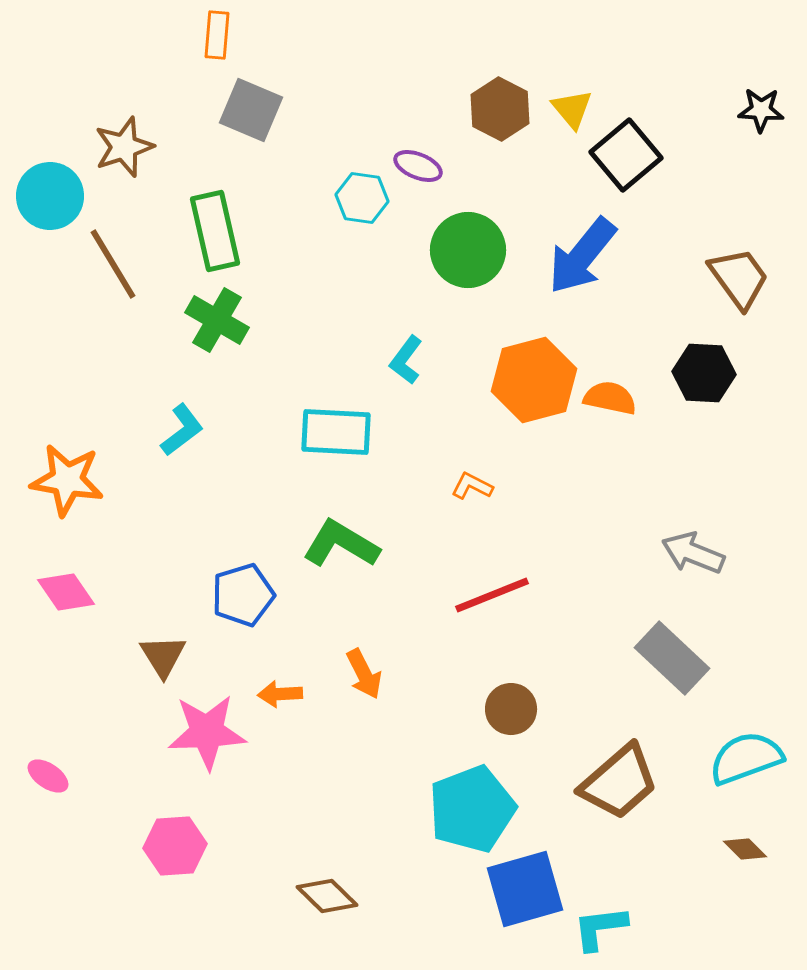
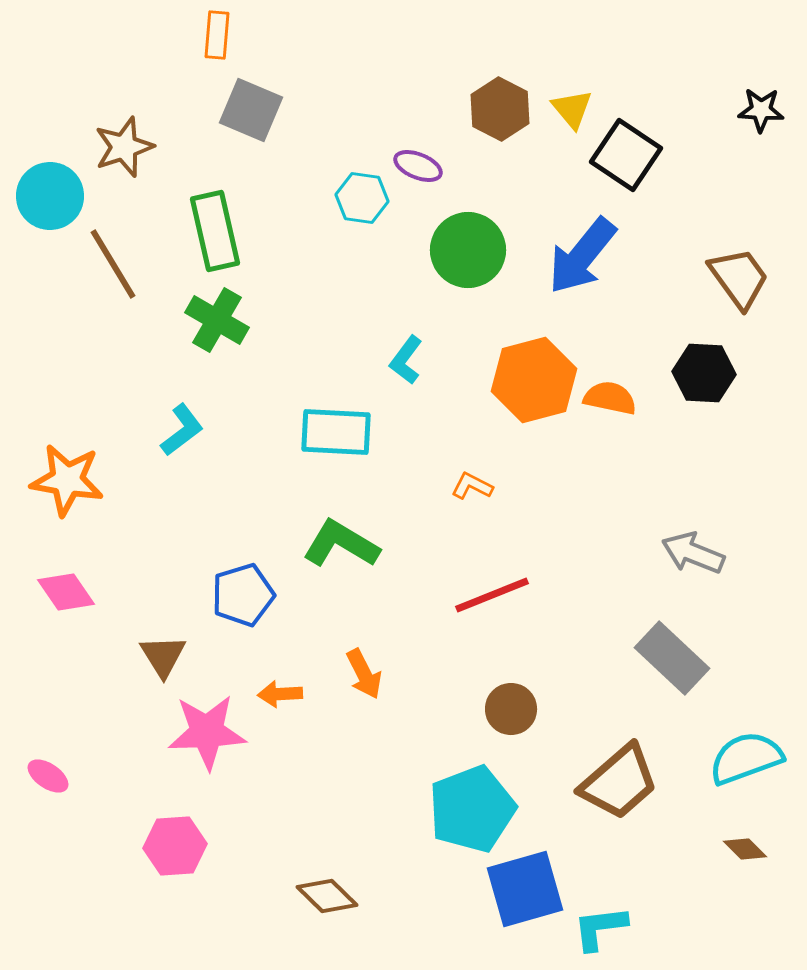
black square at (626, 155): rotated 16 degrees counterclockwise
